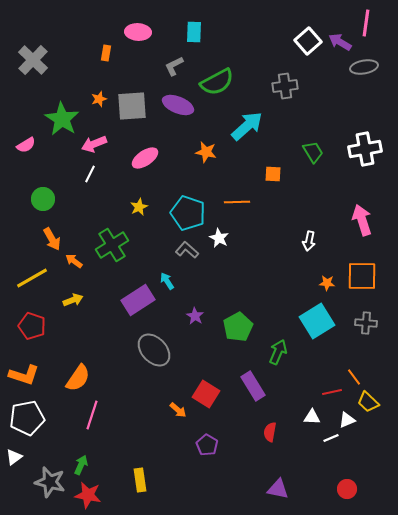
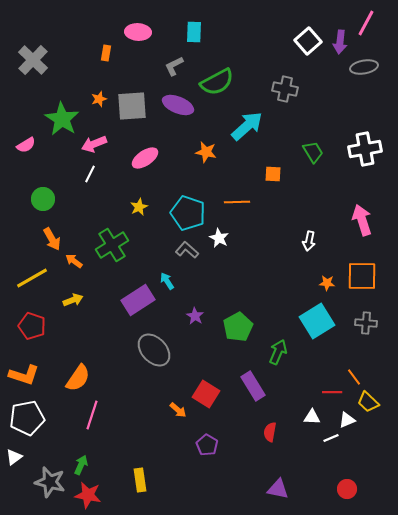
pink line at (366, 23): rotated 20 degrees clockwise
purple arrow at (340, 42): rotated 115 degrees counterclockwise
gray cross at (285, 86): moved 3 px down; rotated 20 degrees clockwise
red line at (332, 392): rotated 12 degrees clockwise
